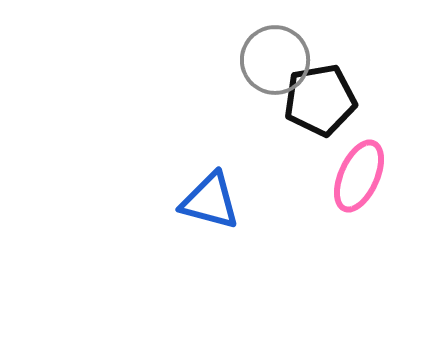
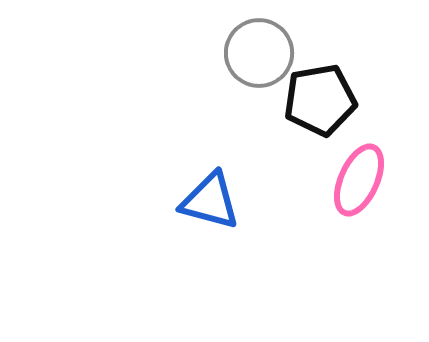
gray circle: moved 16 px left, 7 px up
pink ellipse: moved 4 px down
